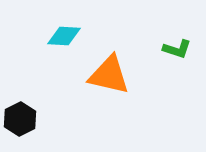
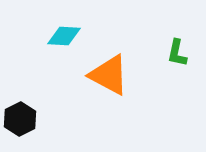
green L-shape: moved 4 px down; rotated 84 degrees clockwise
orange triangle: rotated 15 degrees clockwise
